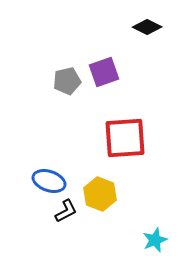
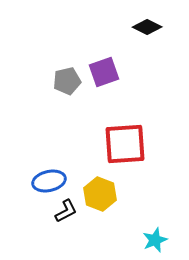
red square: moved 6 px down
blue ellipse: rotated 32 degrees counterclockwise
